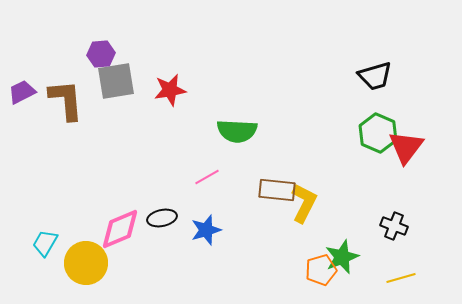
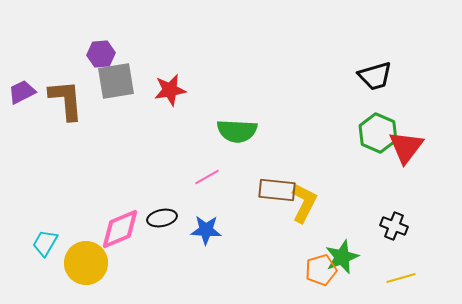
blue star: rotated 20 degrees clockwise
